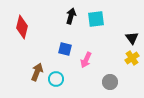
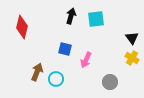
yellow cross: rotated 24 degrees counterclockwise
